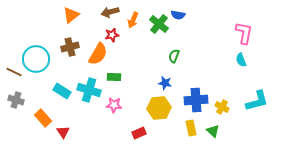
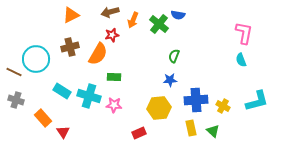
orange triangle: rotated 12 degrees clockwise
blue star: moved 5 px right, 3 px up; rotated 16 degrees counterclockwise
cyan cross: moved 6 px down
yellow cross: moved 1 px right, 1 px up
